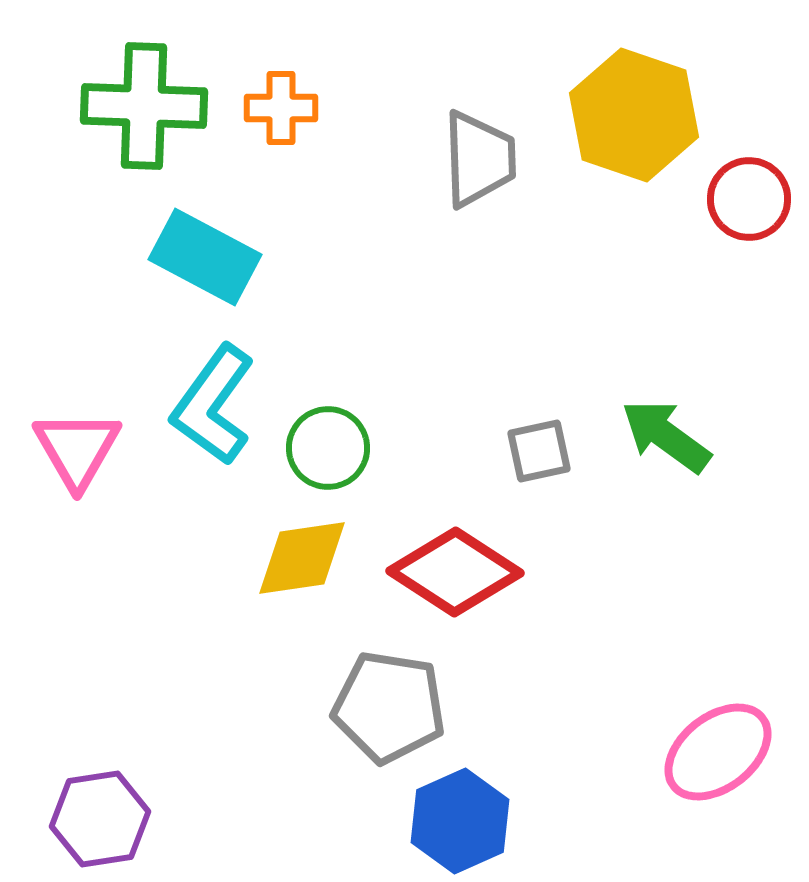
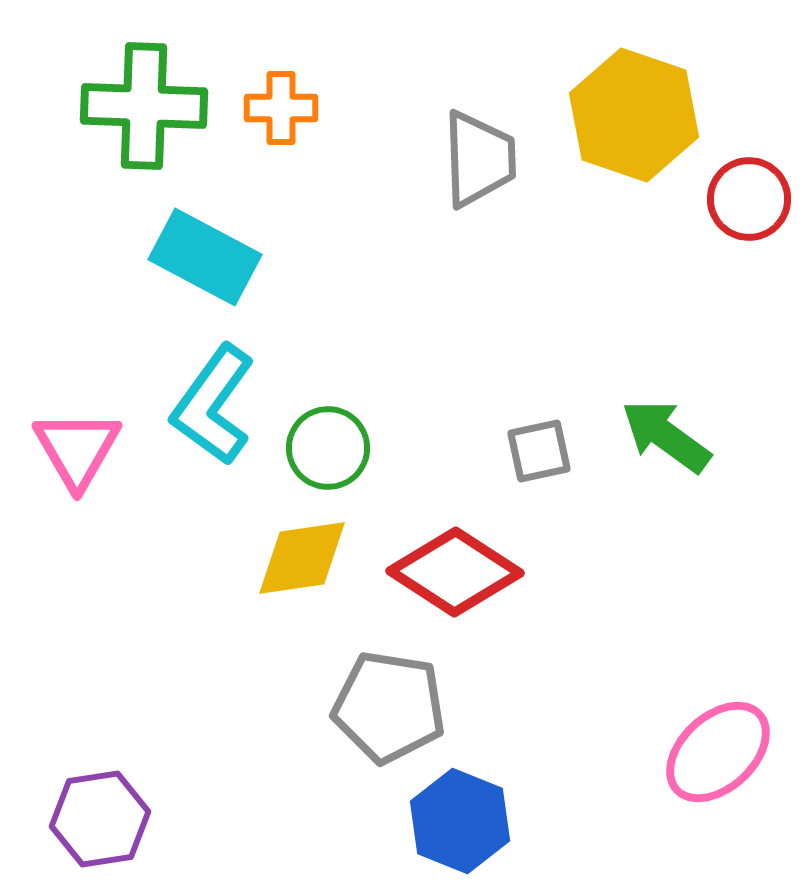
pink ellipse: rotated 5 degrees counterclockwise
blue hexagon: rotated 14 degrees counterclockwise
